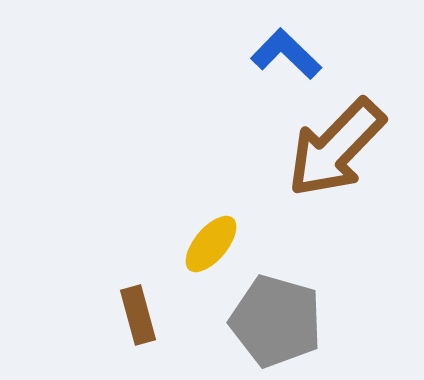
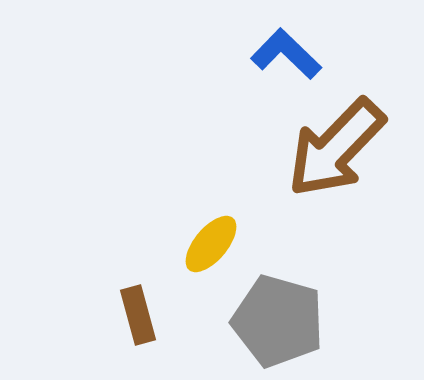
gray pentagon: moved 2 px right
